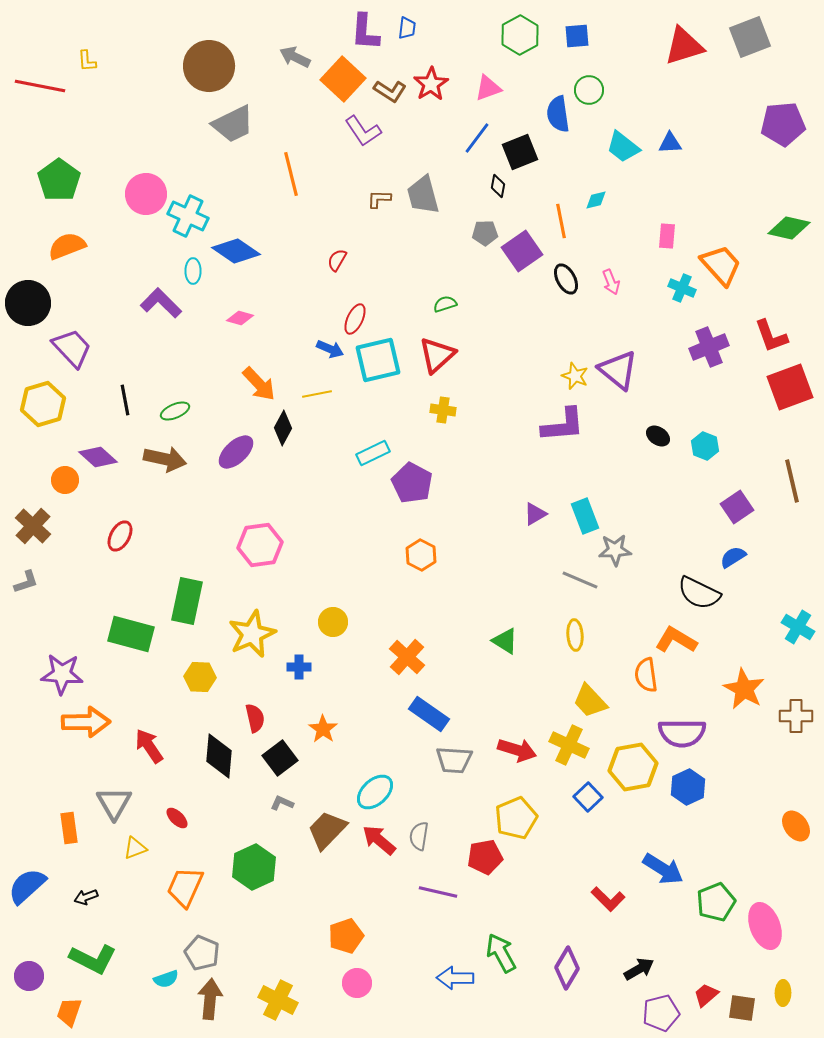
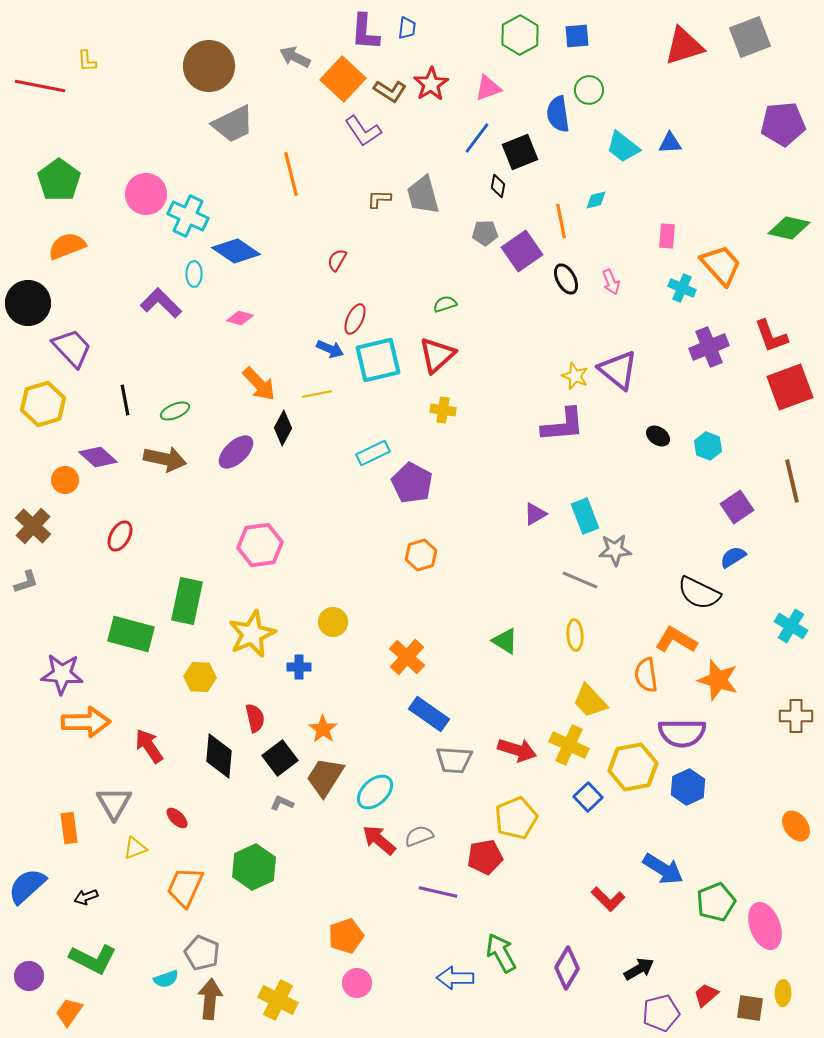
cyan ellipse at (193, 271): moved 1 px right, 3 px down
cyan hexagon at (705, 446): moved 3 px right
orange hexagon at (421, 555): rotated 16 degrees clockwise
cyan cross at (798, 627): moved 7 px left, 1 px up
orange star at (744, 689): moved 26 px left, 9 px up; rotated 12 degrees counterclockwise
brown trapezoid at (327, 830): moved 2 px left, 53 px up; rotated 12 degrees counterclockwise
gray semicircle at (419, 836): rotated 60 degrees clockwise
brown square at (742, 1008): moved 8 px right
orange trapezoid at (69, 1012): rotated 16 degrees clockwise
